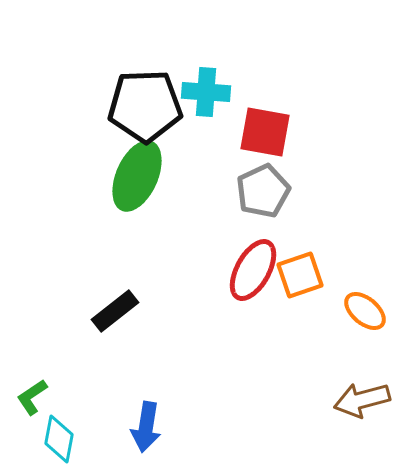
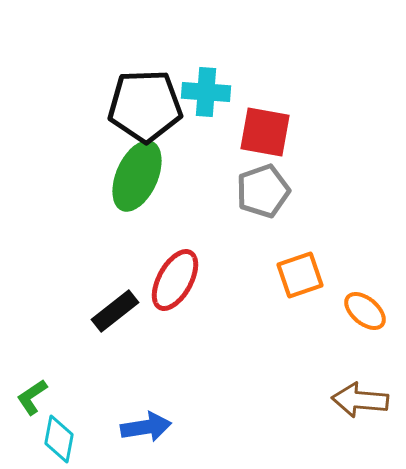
gray pentagon: rotated 6 degrees clockwise
red ellipse: moved 78 px left, 10 px down
brown arrow: moved 2 px left; rotated 20 degrees clockwise
blue arrow: rotated 108 degrees counterclockwise
